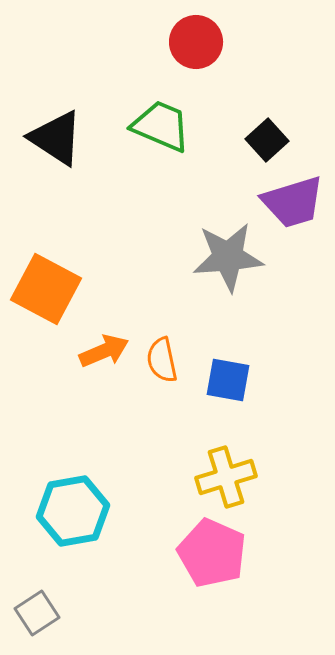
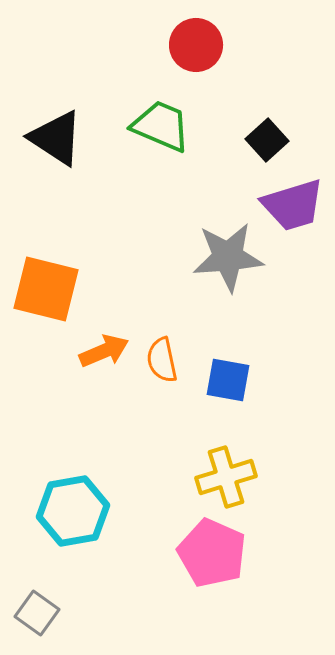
red circle: moved 3 px down
purple trapezoid: moved 3 px down
orange square: rotated 14 degrees counterclockwise
gray square: rotated 21 degrees counterclockwise
